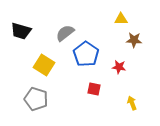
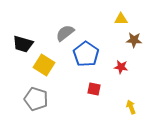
black trapezoid: moved 2 px right, 13 px down
red star: moved 2 px right
yellow arrow: moved 1 px left, 4 px down
